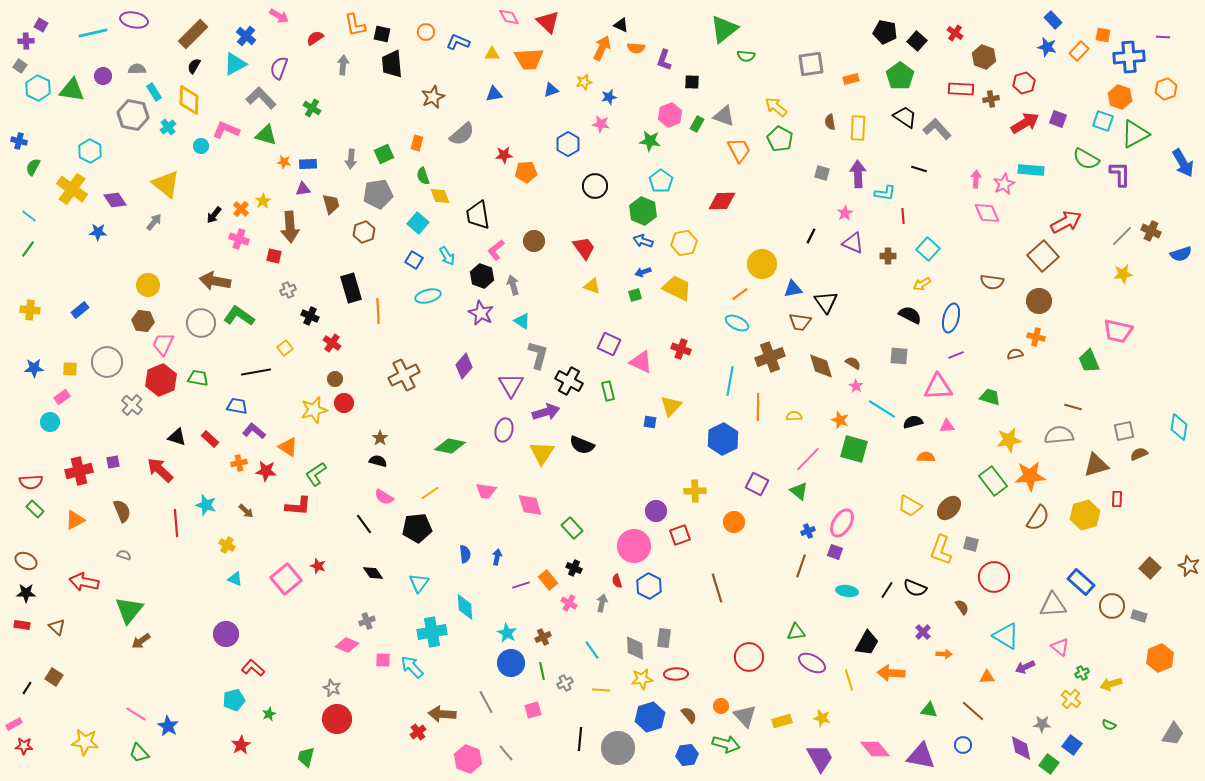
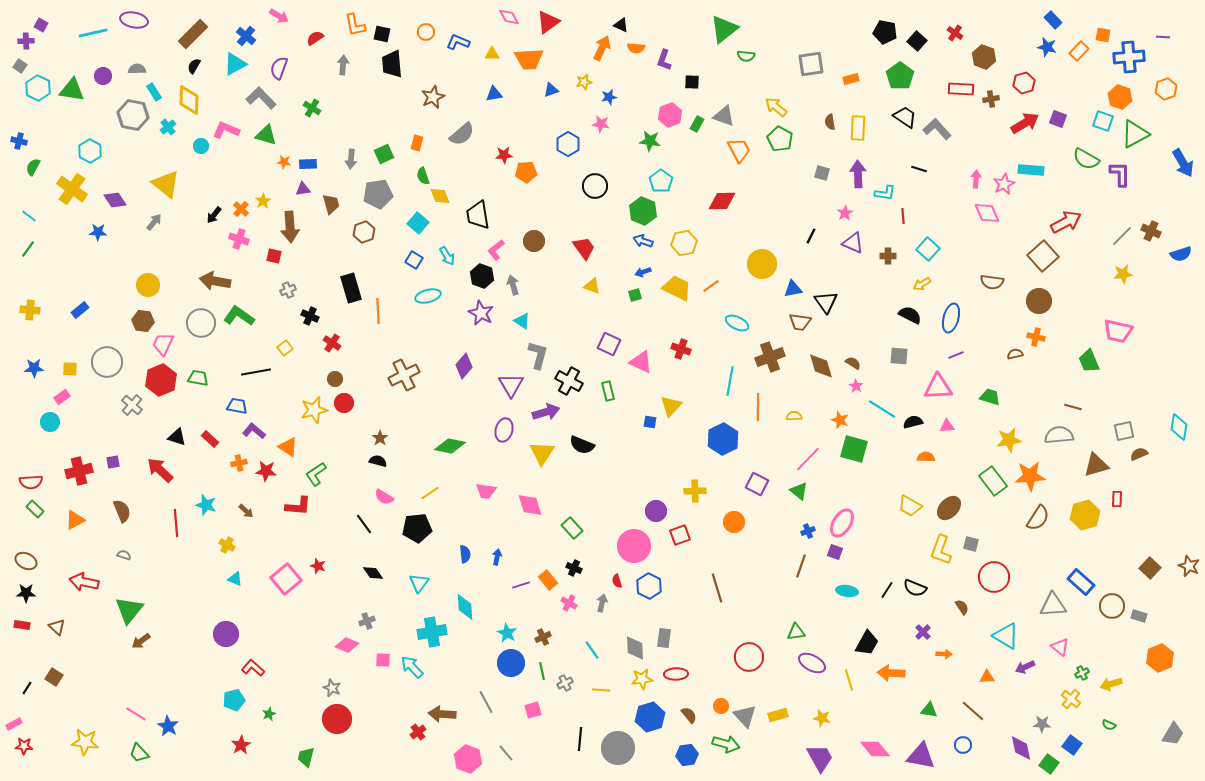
red triangle at (548, 22): rotated 40 degrees clockwise
orange line at (740, 294): moved 29 px left, 8 px up
yellow rectangle at (782, 721): moved 4 px left, 6 px up
